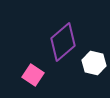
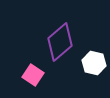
purple diamond: moved 3 px left
